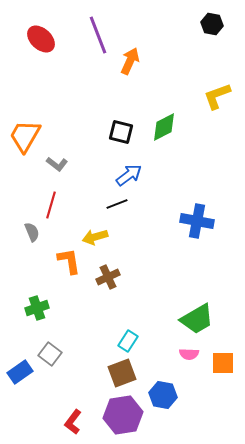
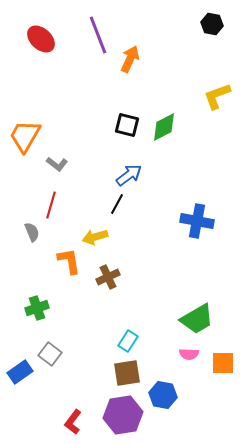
orange arrow: moved 2 px up
black square: moved 6 px right, 7 px up
black line: rotated 40 degrees counterclockwise
brown square: moved 5 px right; rotated 12 degrees clockwise
